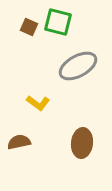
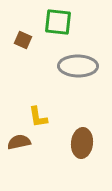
green square: rotated 8 degrees counterclockwise
brown square: moved 6 px left, 13 px down
gray ellipse: rotated 30 degrees clockwise
yellow L-shape: moved 14 px down; rotated 45 degrees clockwise
